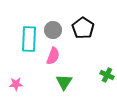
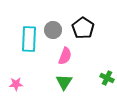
pink semicircle: moved 12 px right
green cross: moved 3 px down
